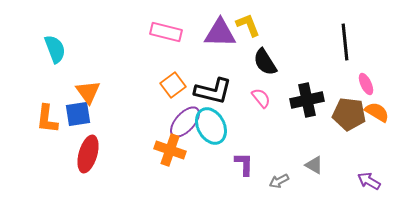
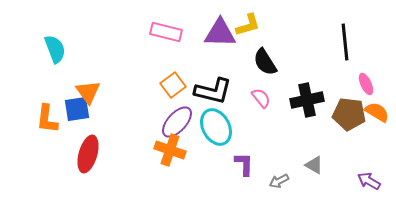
yellow L-shape: rotated 96 degrees clockwise
blue square: moved 1 px left, 5 px up
purple ellipse: moved 8 px left
cyan ellipse: moved 5 px right, 1 px down
